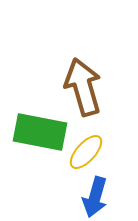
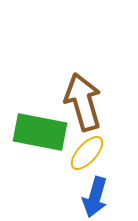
brown arrow: moved 15 px down
yellow ellipse: moved 1 px right, 1 px down
